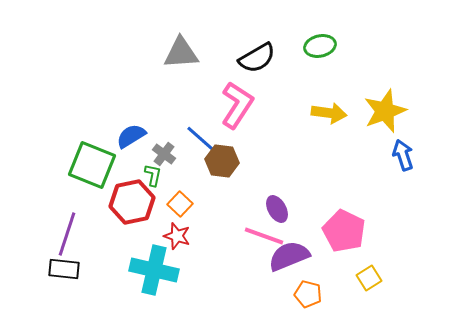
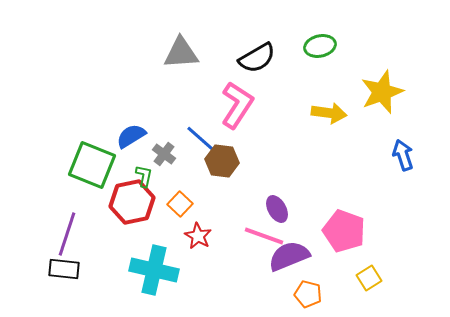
yellow star: moved 3 px left, 19 px up
green L-shape: moved 9 px left, 1 px down
pink pentagon: rotated 6 degrees counterclockwise
red star: moved 21 px right; rotated 12 degrees clockwise
